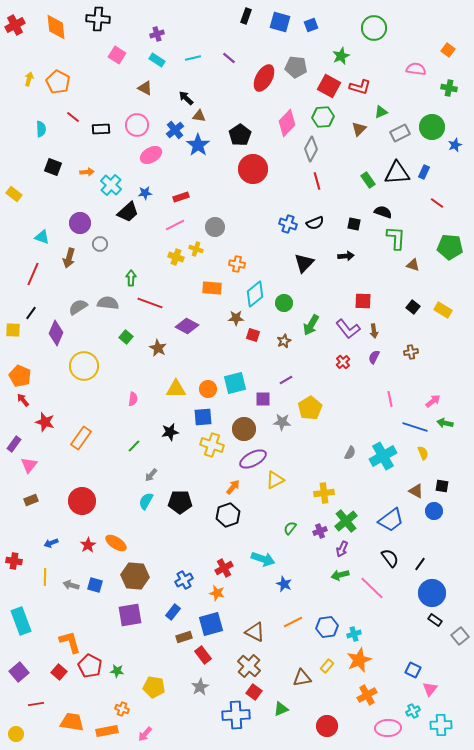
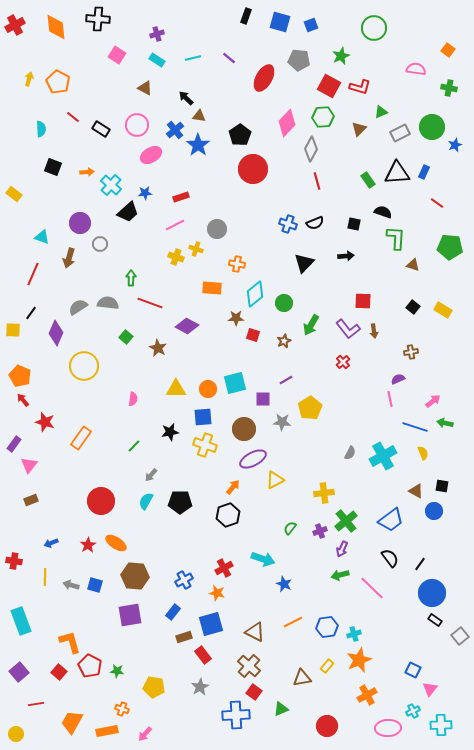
gray pentagon at (296, 67): moved 3 px right, 7 px up
black rectangle at (101, 129): rotated 36 degrees clockwise
gray circle at (215, 227): moved 2 px right, 2 px down
purple semicircle at (374, 357): moved 24 px right, 22 px down; rotated 40 degrees clockwise
yellow cross at (212, 445): moved 7 px left
red circle at (82, 501): moved 19 px right
orange trapezoid at (72, 722): rotated 70 degrees counterclockwise
